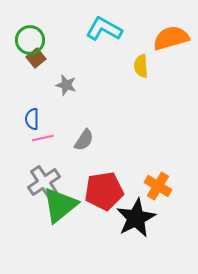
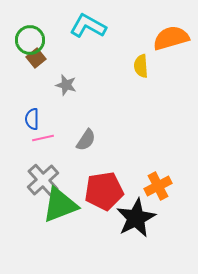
cyan L-shape: moved 16 px left, 3 px up
gray semicircle: moved 2 px right
gray cross: moved 1 px left, 2 px up; rotated 8 degrees counterclockwise
orange cross: rotated 32 degrees clockwise
green triangle: rotated 18 degrees clockwise
